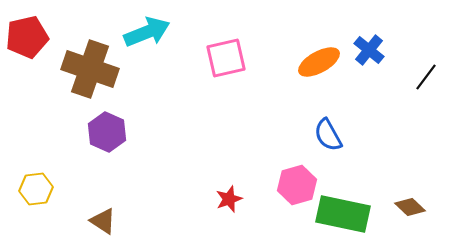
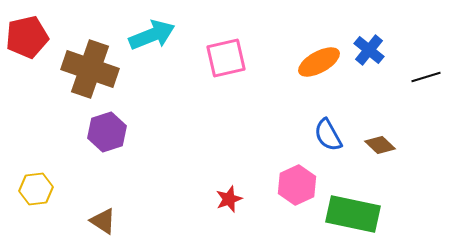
cyan arrow: moved 5 px right, 3 px down
black line: rotated 36 degrees clockwise
purple hexagon: rotated 18 degrees clockwise
pink hexagon: rotated 9 degrees counterclockwise
brown diamond: moved 30 px left, 62 px up
green rectangle: moved 10 px right
